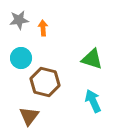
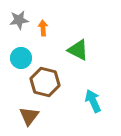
green triangle: moved 14 px left, 9 px up; rotated 10 degrees clockwise
